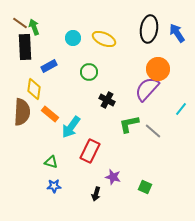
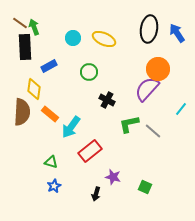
red rectangle: rotated 25 degrees clockwise
blue star: rotated 24 degrees counterclockwise
